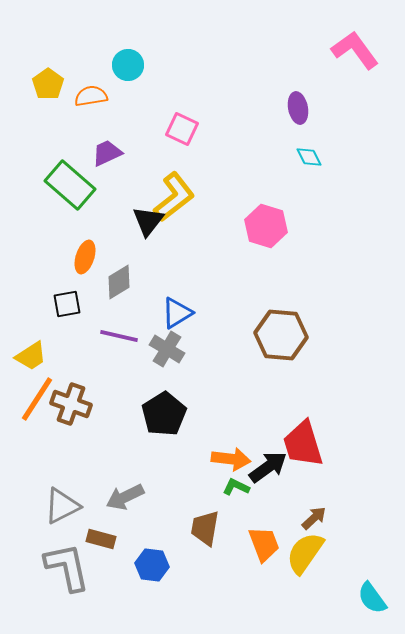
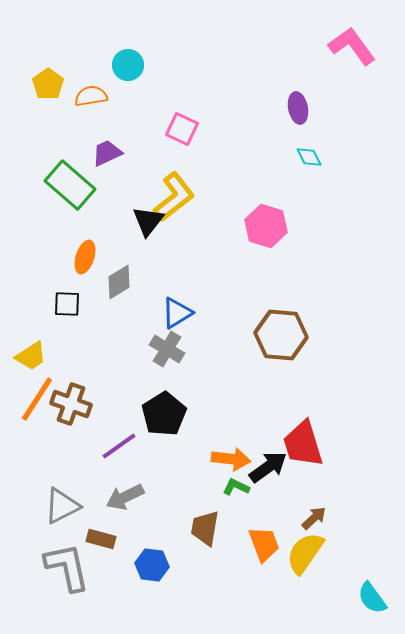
pink L-shape: moved 3 px left, 4 px up
black square: rotated 12 degrees clockwise
purple line: moved 110 px down; rotated 48 degrees counterclockwise
